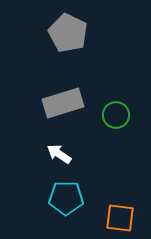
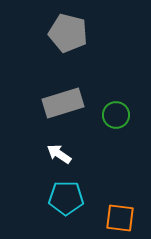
gray pentagon: rotated 12 degrees counterclockwise
